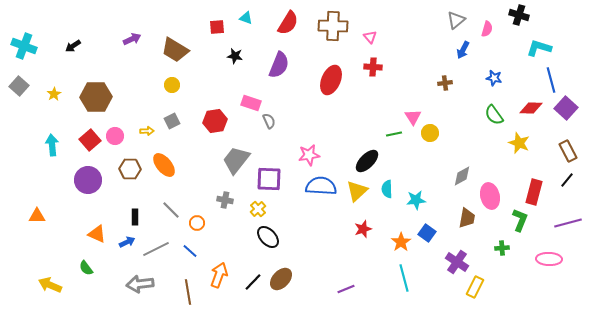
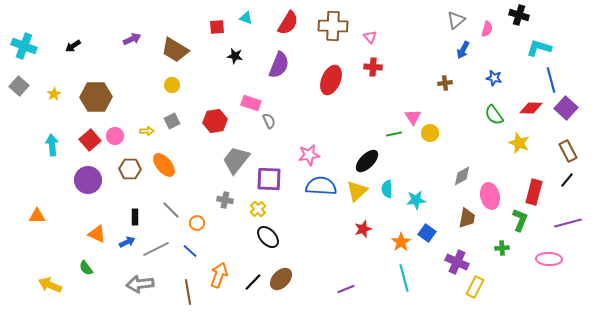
purple cross at (457, 262): rotated 10 degrees counterclockwise
